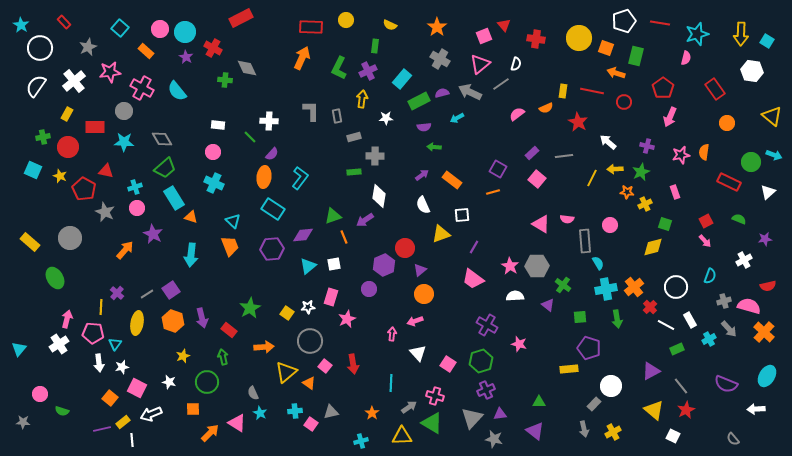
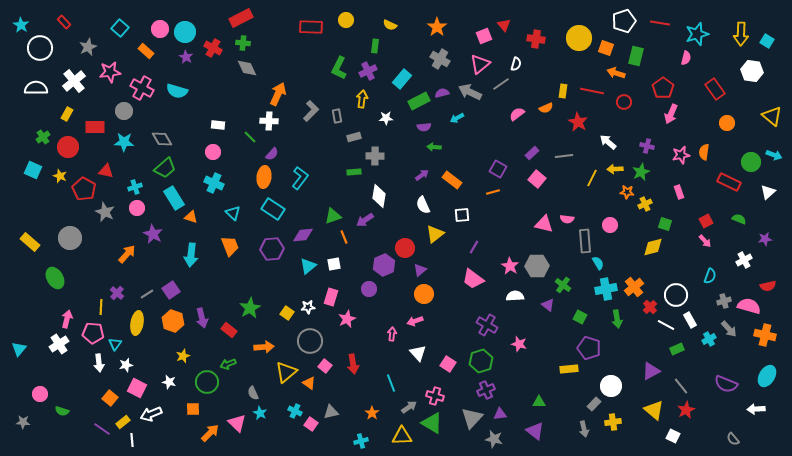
orange arrow at (302, 58): moved 24 px left, 36 px down
green cross at (225, 80): moved 18 px right, 37 px up
white semicircle at (36, 86): moved 2 px down; rotated 55 degrees clockwise
cyan semicircle at (177, 91): rotated 35 degrees counterclockwise
gray L-shape at (311, 111): rotated 45 degrees clockwise
pink arrow at (670, 117): moved 1 px right, 3 px up
green cross at (43, 137): rotated 24 degrees counterclockwise
pink rectangle at (675, 192): moved 4 px right
cyan triangle at (233, 221): moved 8 px up
pink triangle at (541, 224): moved 3 px right; rotated 18 degrees counterclockwise
yellow triangle at (441, 234): moved 6 px left; rotated 18 degrees counterclockwise
orange arrow at (125, 250): moved 2 px right, 4 px down
white circle at (676, 287): moved 8 px down
green square at (580, 317): rotated 32 degrees clockwise
orange cross at (764, 332): moved 1 px right, 3 px down; rotated 30 degrees counterclockwise
green arrow at (223, 357): moved 5 px right, 7 px down; rotated 98 degrees counterclockwise
white star at (122, 367): moved 4 px right, 2 px up
cyan line at (391, 383): rotated 24 degrees counterclockwise
cyan cross at (295, 411): rotated 32 degrees clockwise
pink triangle at (237, 423): rotated 12 degrees clockwise
purple line at (102, 429): rotated 48 degrees clockwise
yellow cross at (613, 432): moved 10 px up; rotated 21 degrees clockwise
